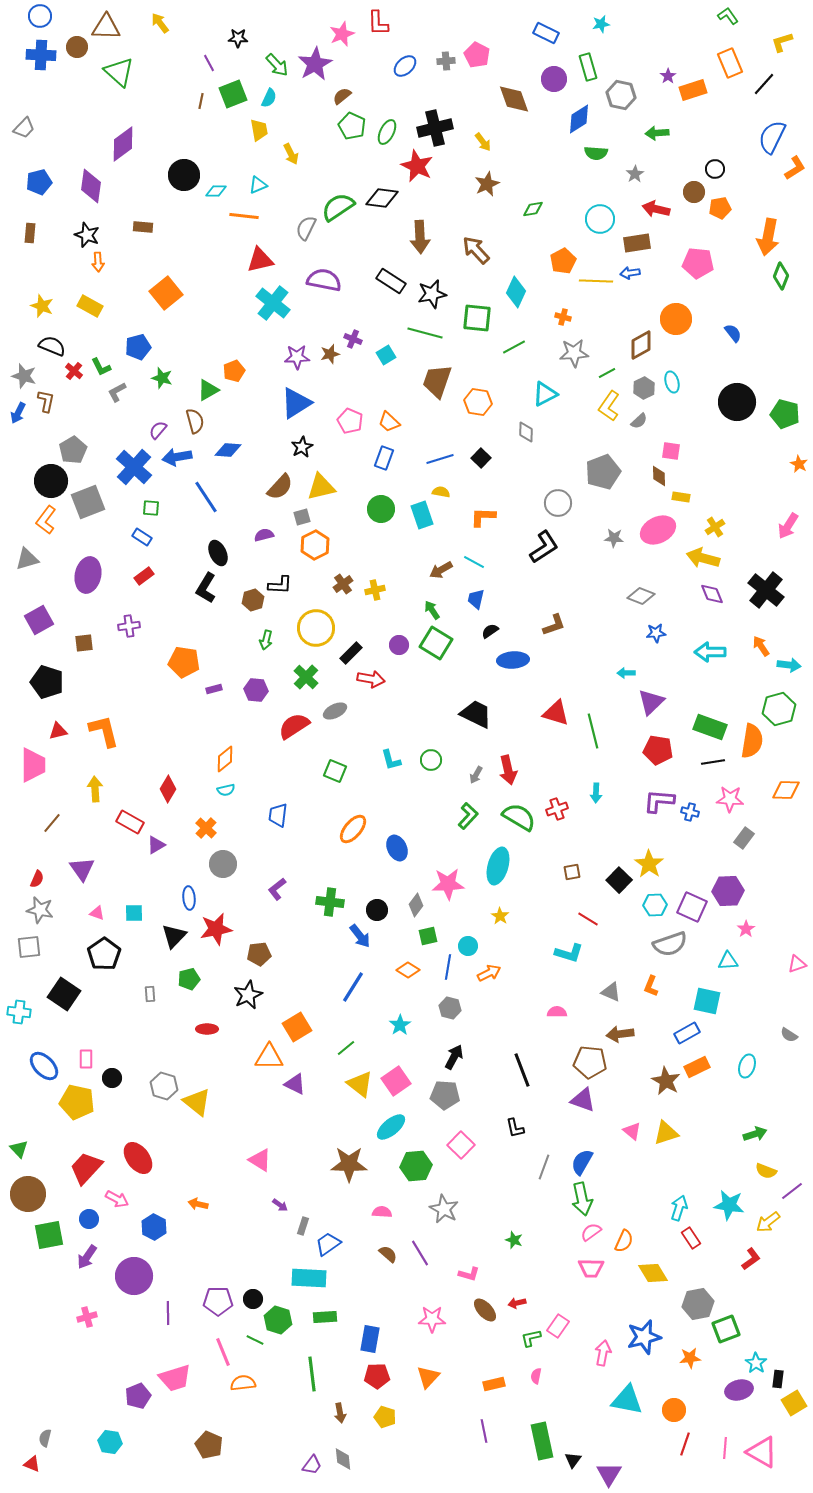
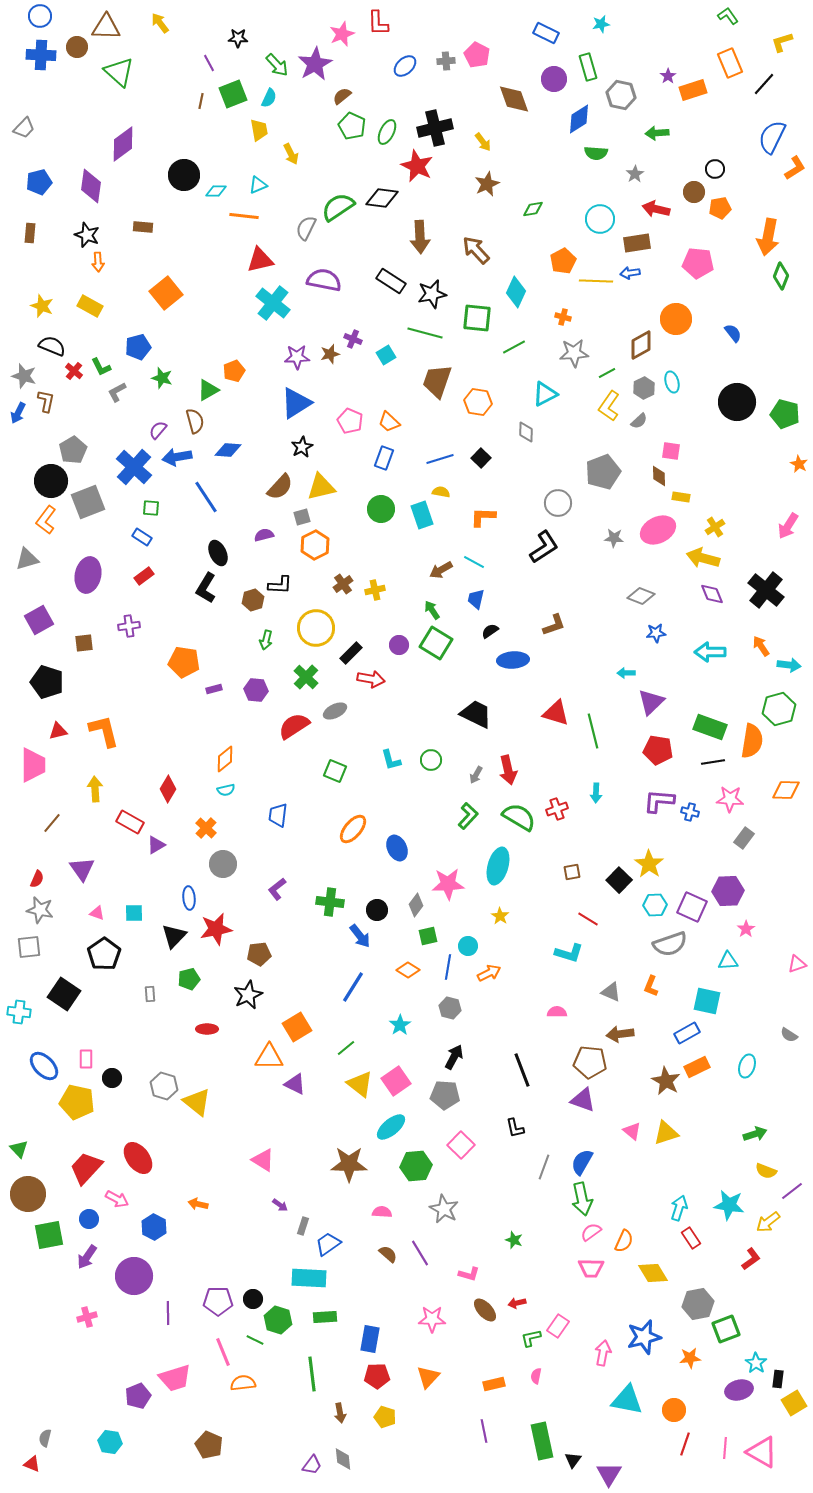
pink triangle at (260, 1160): moved 3 px right
